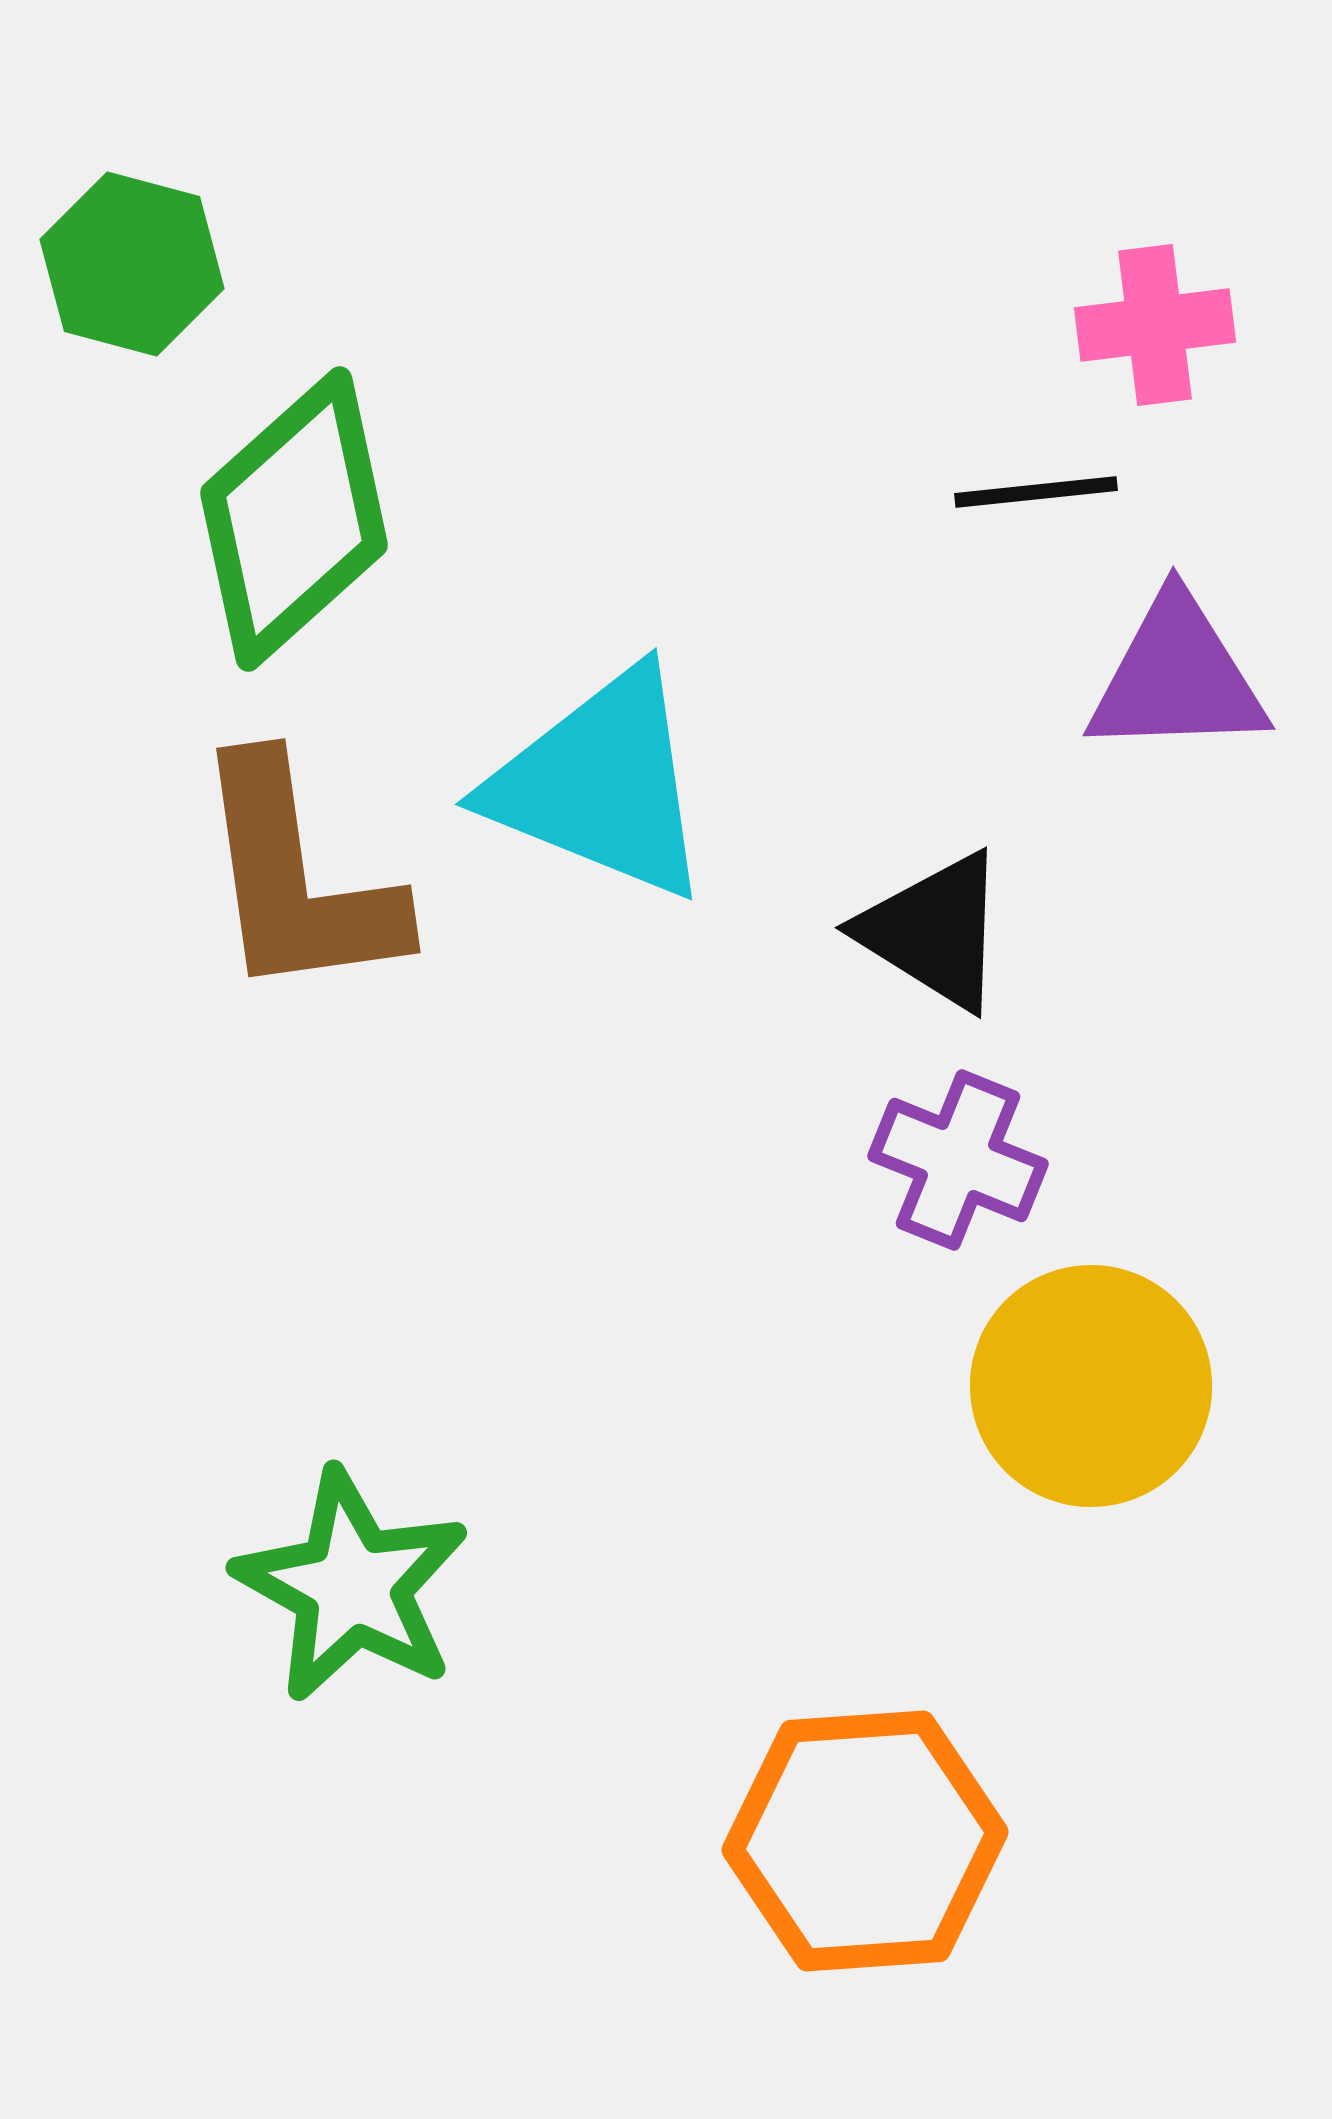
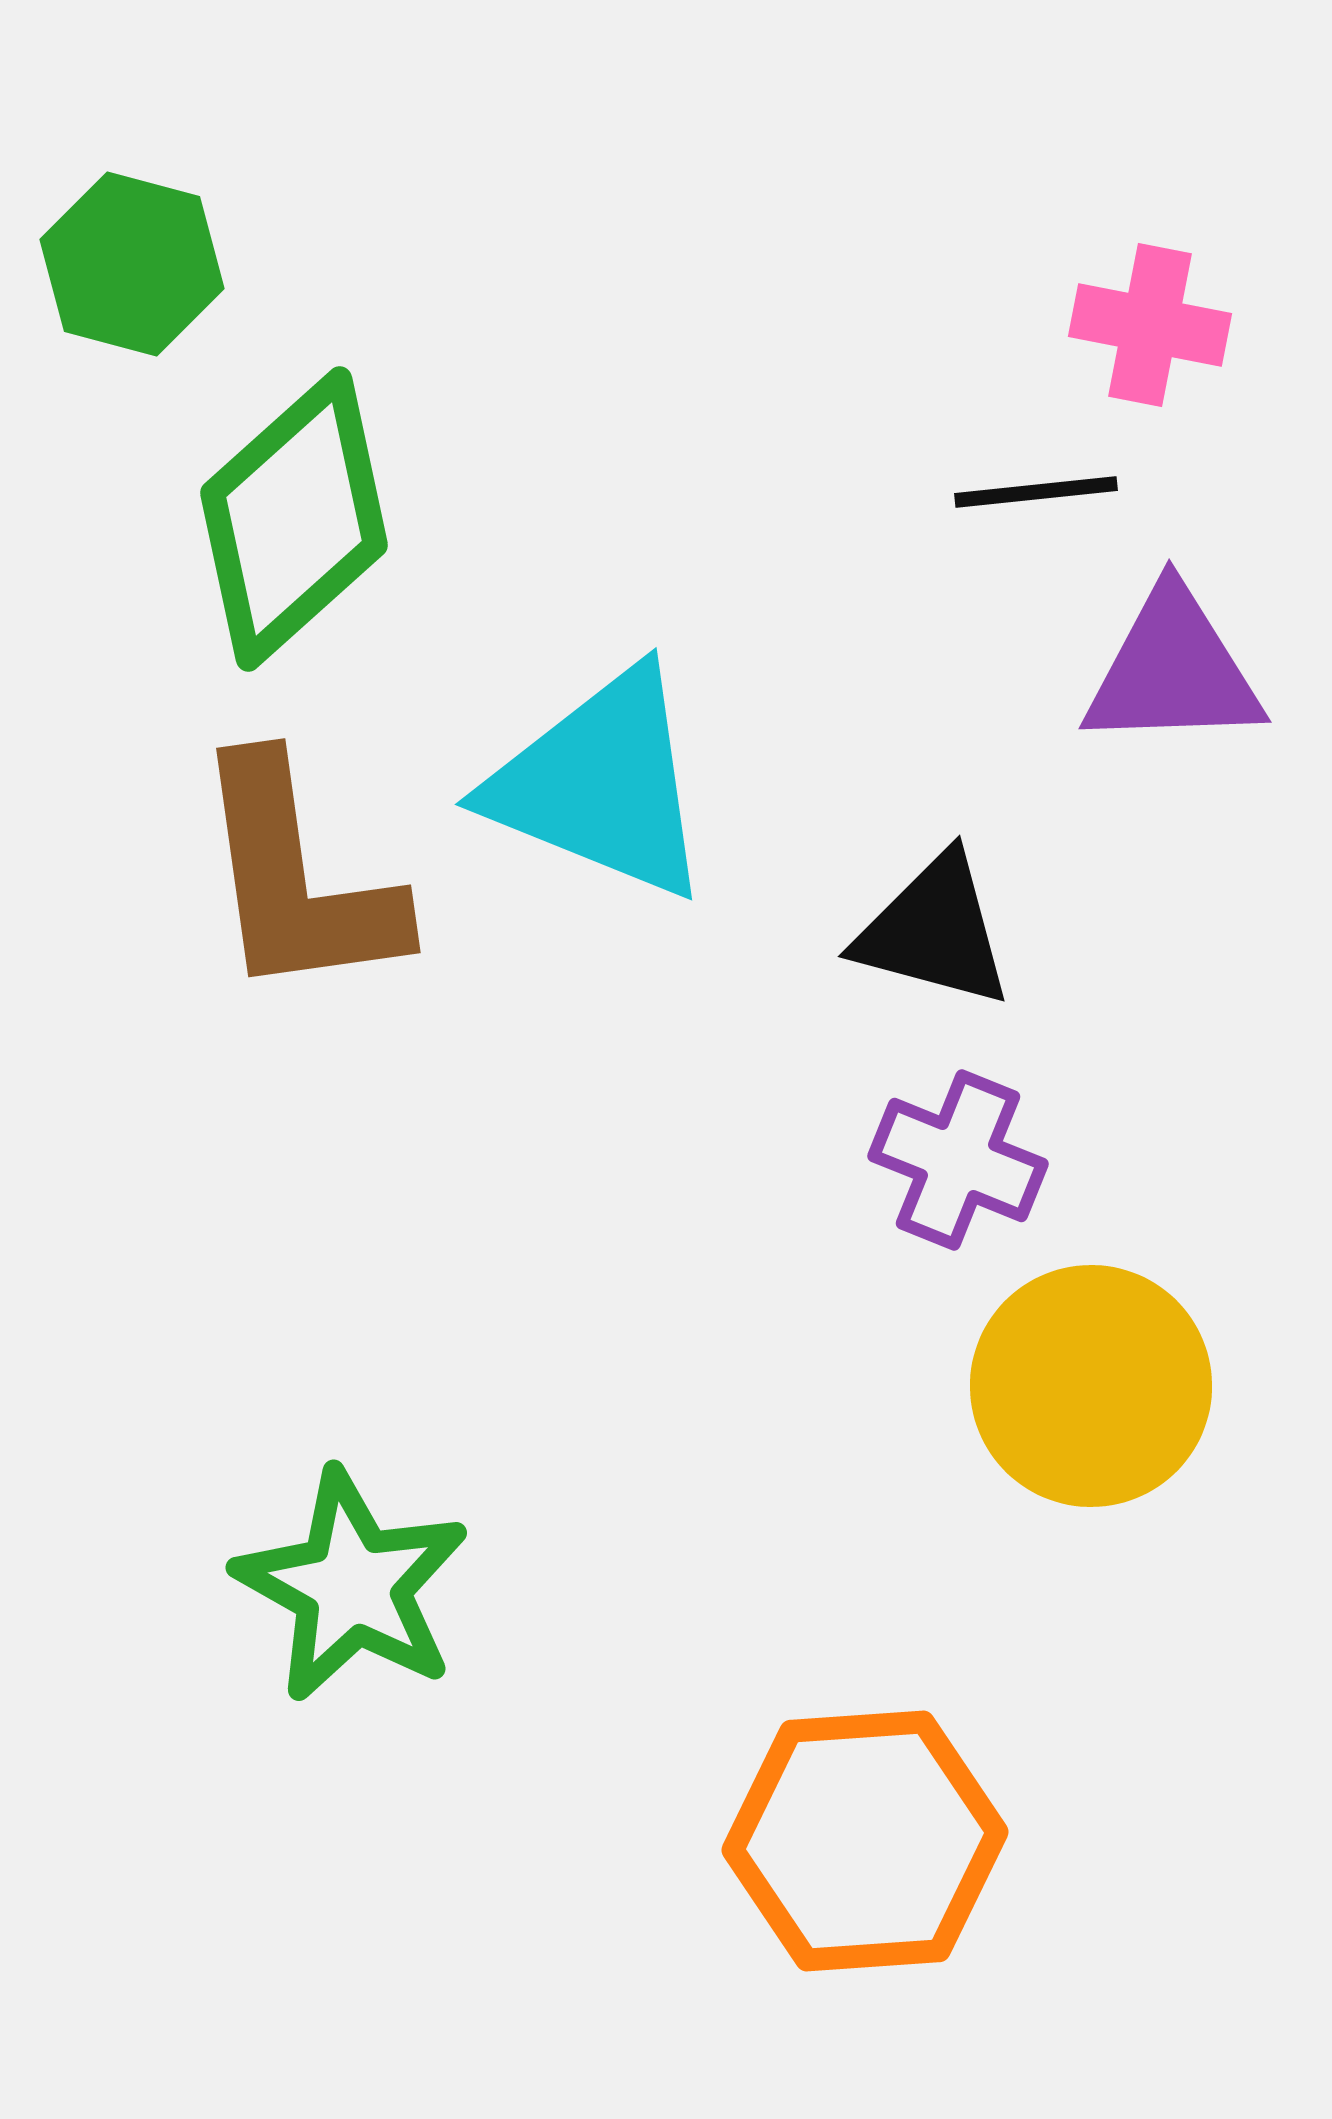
pink cross: moved 5 px left; rotated 18 degrees clockwise
purple triangle: moved 4 px left, 7 px up
black triangle: rotated 17 degrees counterclockwise
